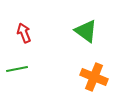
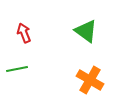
orange cross: moved 4 px left, 3 px down; rotated 8 degrees clockwise
